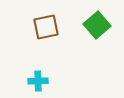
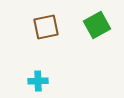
green square: rotated 12 degrees clockwise
